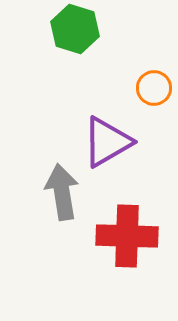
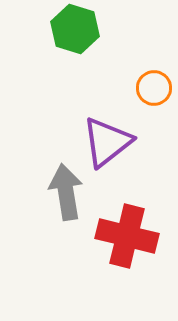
purple triangle: rotated 8 degrees counterclockwise
gray arrow: moved 4 px right
red cross: rotated 12 degrees clockwise
